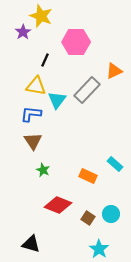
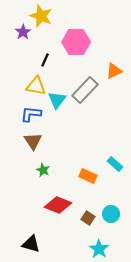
gray rectangle: moved 2 px left
